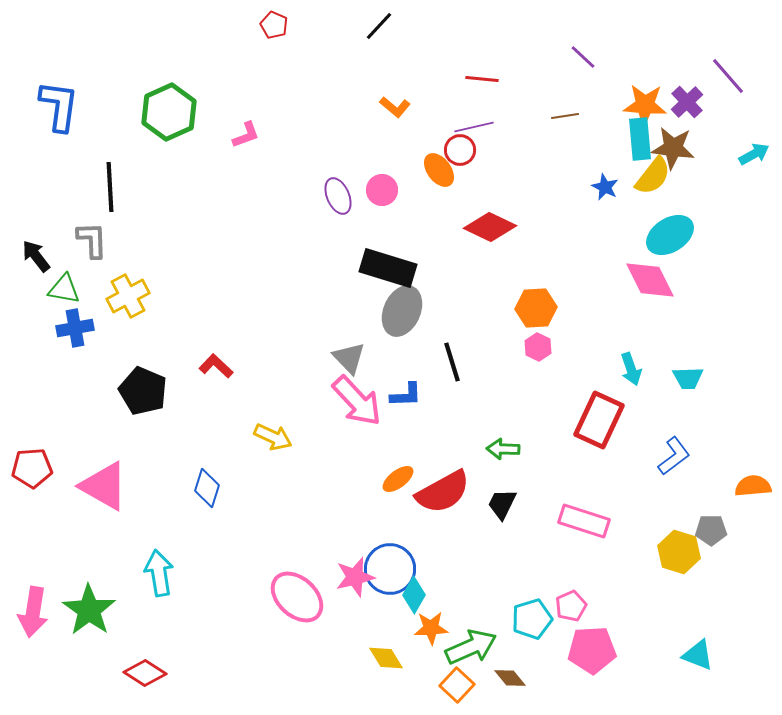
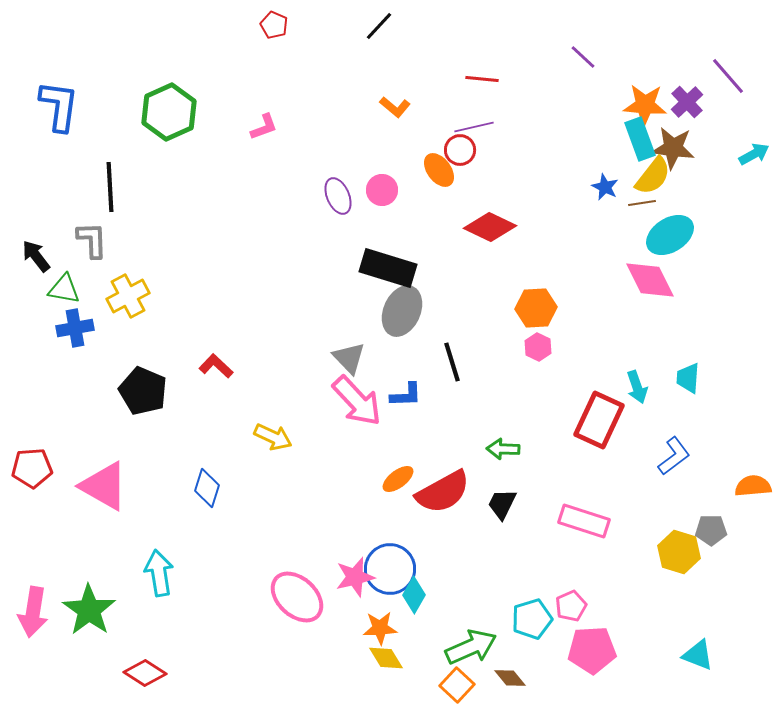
brown line at (565, 116): moved 77 px right, 87 px down
pink L-shape at (246, 135): moved 18 px right, 8 px up
cyan rectangle at (640, 139): rotated 15 degrees counterclockwise
cyan arrow at (631, 369): moved 6 px right, 18 px down
cyan trapezoid at (688, 378): rotated 96 degrees clockwise
orange star at (431, 628): moved 51 px left
